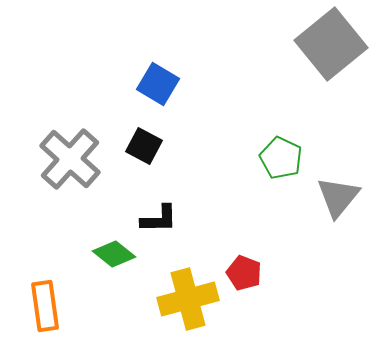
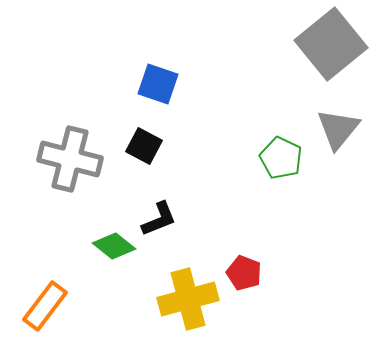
blue square: rotated 12 degrees counterclockwise
gray cross: rotated 28 degrees counterclockwise
gray triangle: moved 68 px up
black L-shape: rotated 21 degrees counterclockwise
green diamond: moved 8 px up
orange rectangle: rotated 45 degrees clockwise
